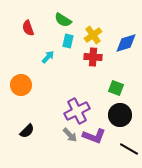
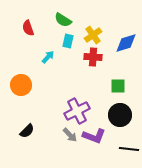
green square: moved 2 px right, 2 px up; rotated 21 degrees counterclockwise
black line: rotated 24 degrees counterclockwise
